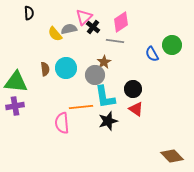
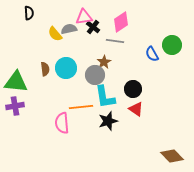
pink triangle: rotated 36 degrees clockwise
